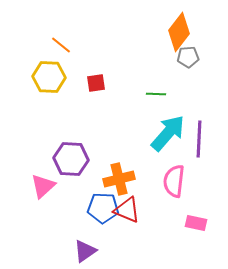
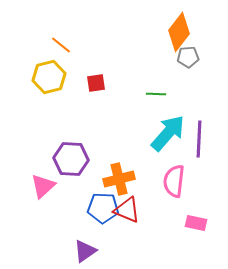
yellow hexagon: rotated 16 degrees counterclockwise
